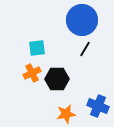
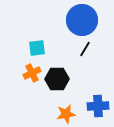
blue cross: rotated 25 degrees counterclockwise
